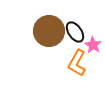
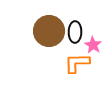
black ellipse: rotated 35 degrees clockwise
orange L-shape: rotated 60 degrees clockwise
